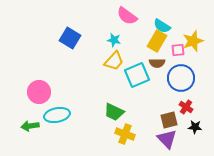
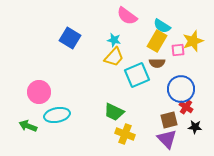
yellow trapezoid: moved 4 px up
blue circle: moved 11 px down
green arrow: moved 2 px left; rotated 30 degrees clockwise
